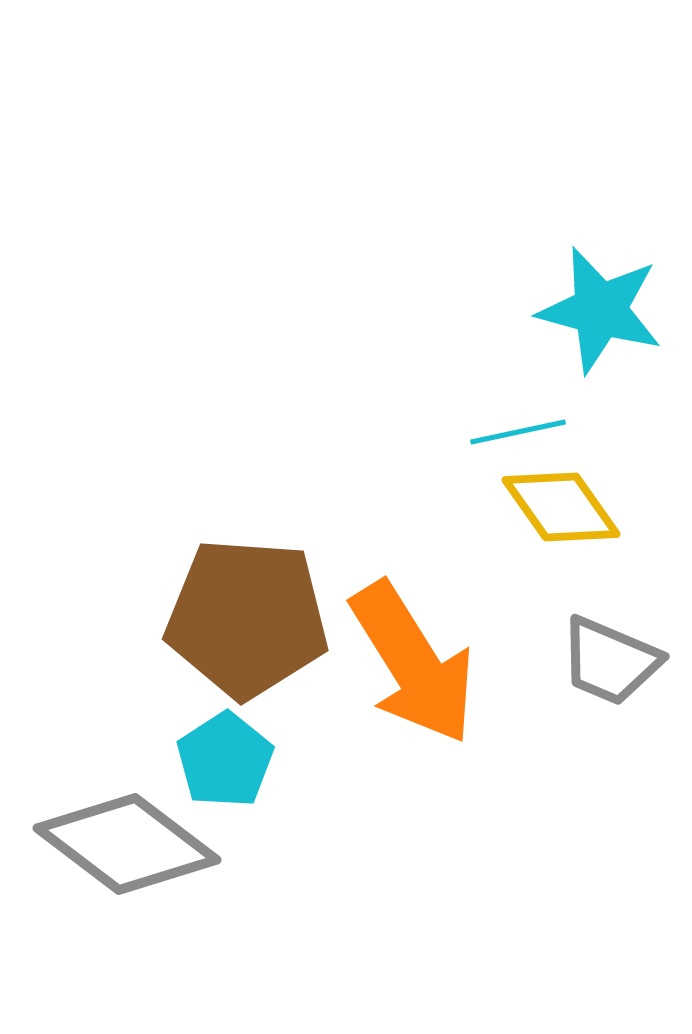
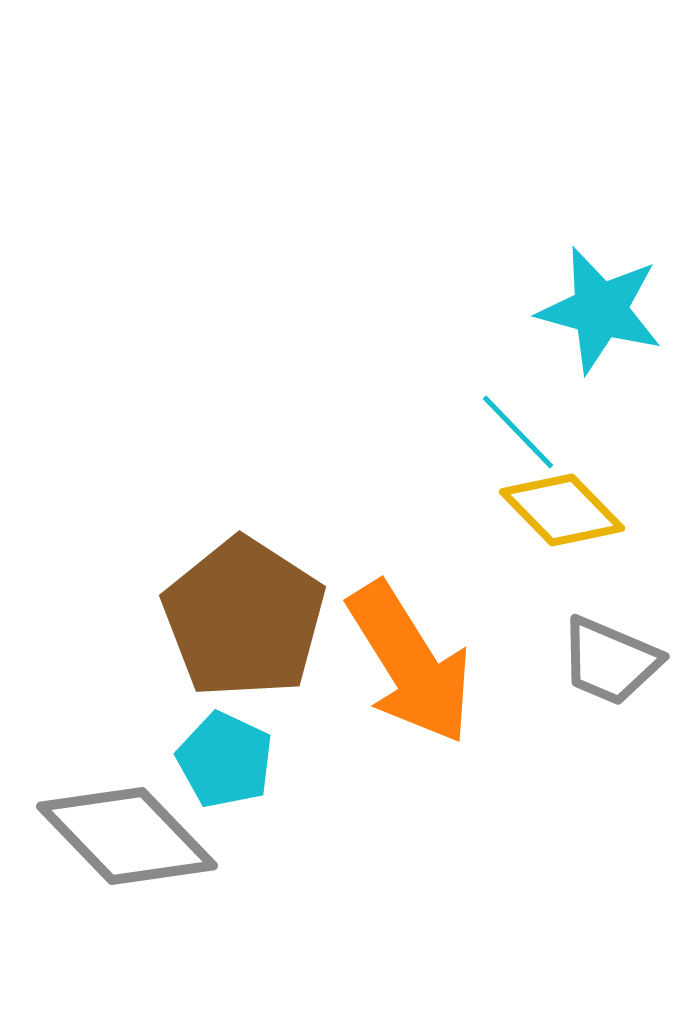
cyan line: rotated 58 degrees clockwise
yellow diamond: moved 1 px right, 3 px down; rotated 9 degrees counterclockwise
brown pentagon: moved 3 px left; rotated 29 degrees clockwise
orange arrow: moved 3 px left
cyan pentagon: rotated 14 degrees counterclockwise
gray diamond: moved 8 px up; rotated 9 degrees clockwise
